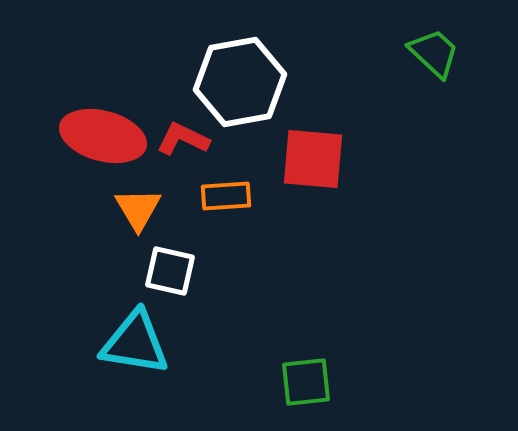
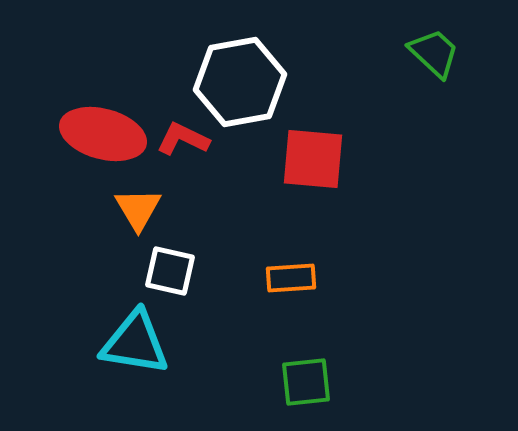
red ellipse: moved 2 px up
orange rectangle: moved 65 px right, 82 px down
